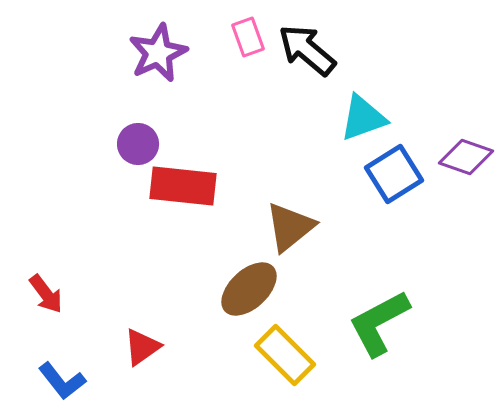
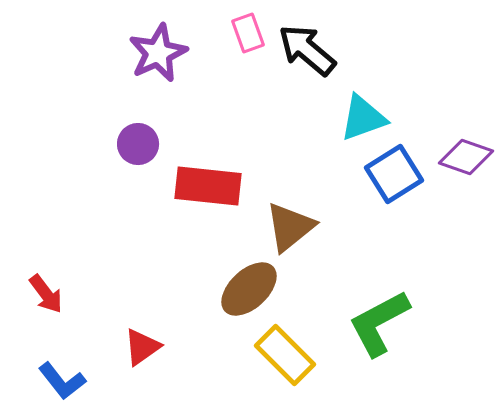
pink rectangle: moved 4 px up
red rectangle: moved 25 px right
